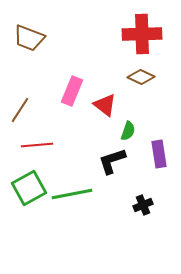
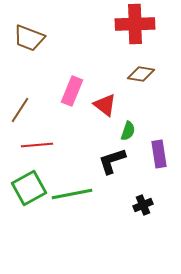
red cross: moved 7 px left, 10 px up
brown diamond: moved 3 px up; rotated 16 degrees counterclockwise
